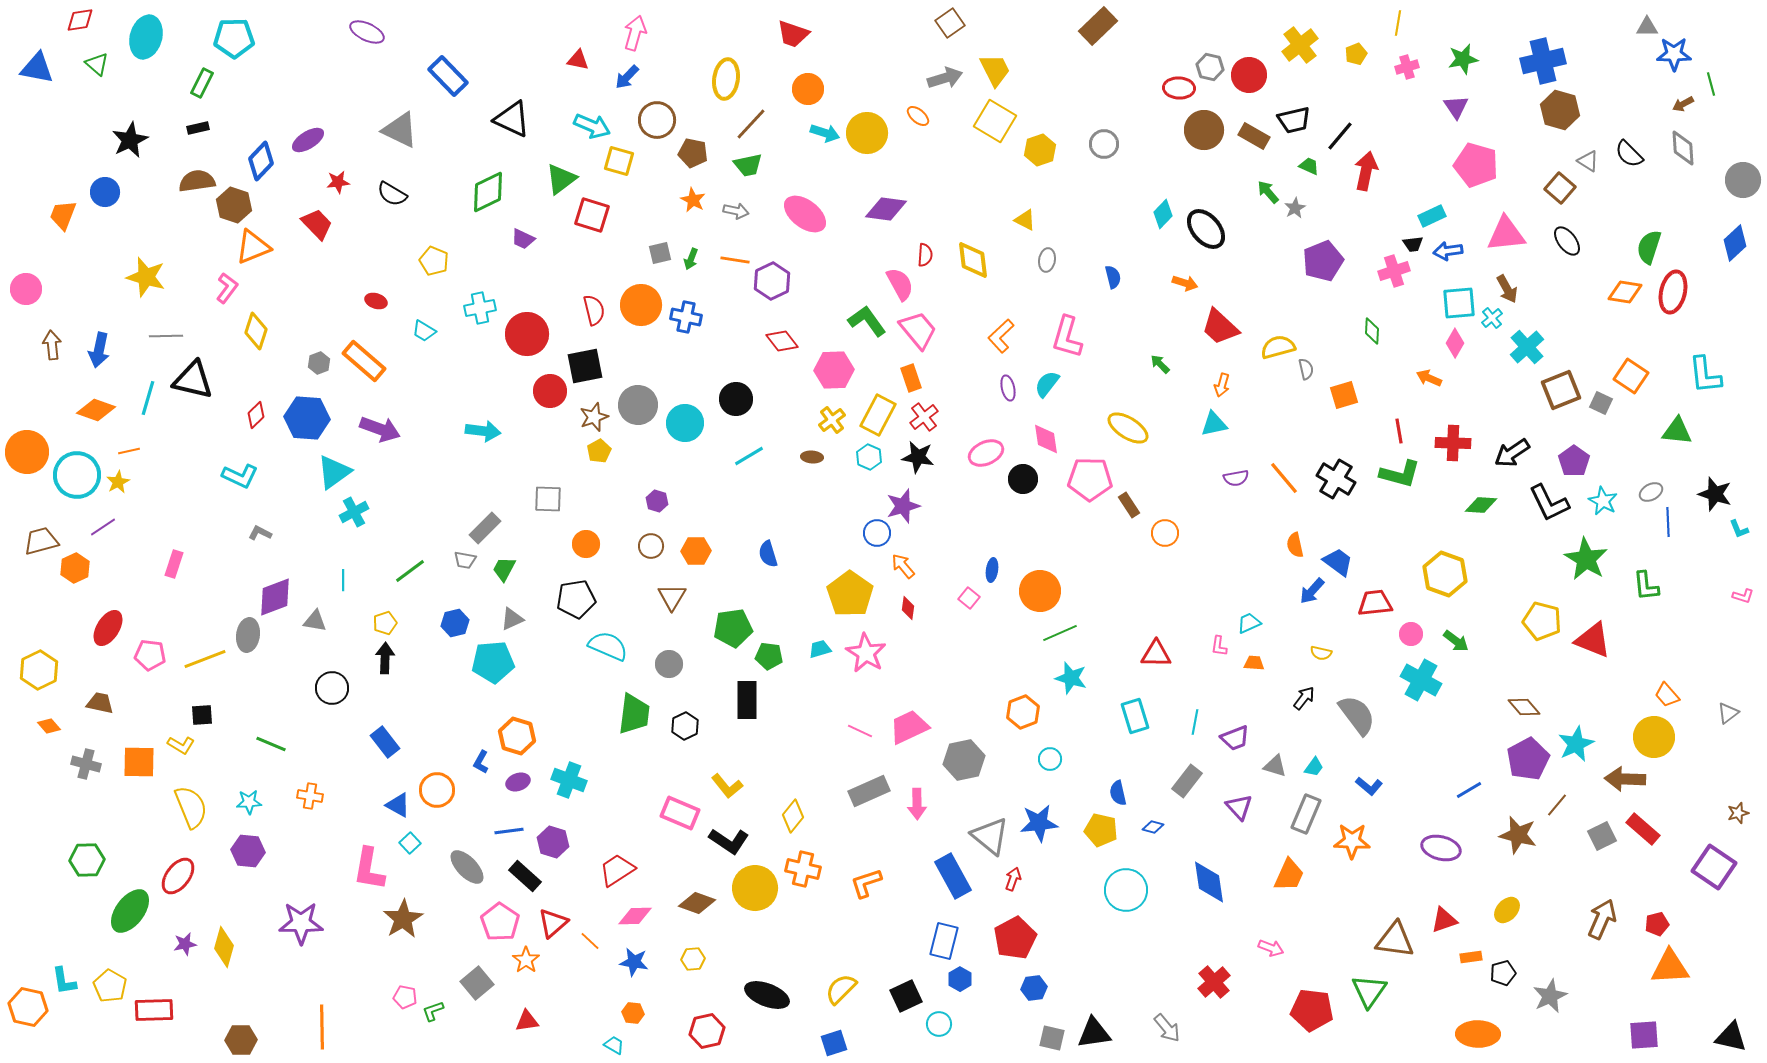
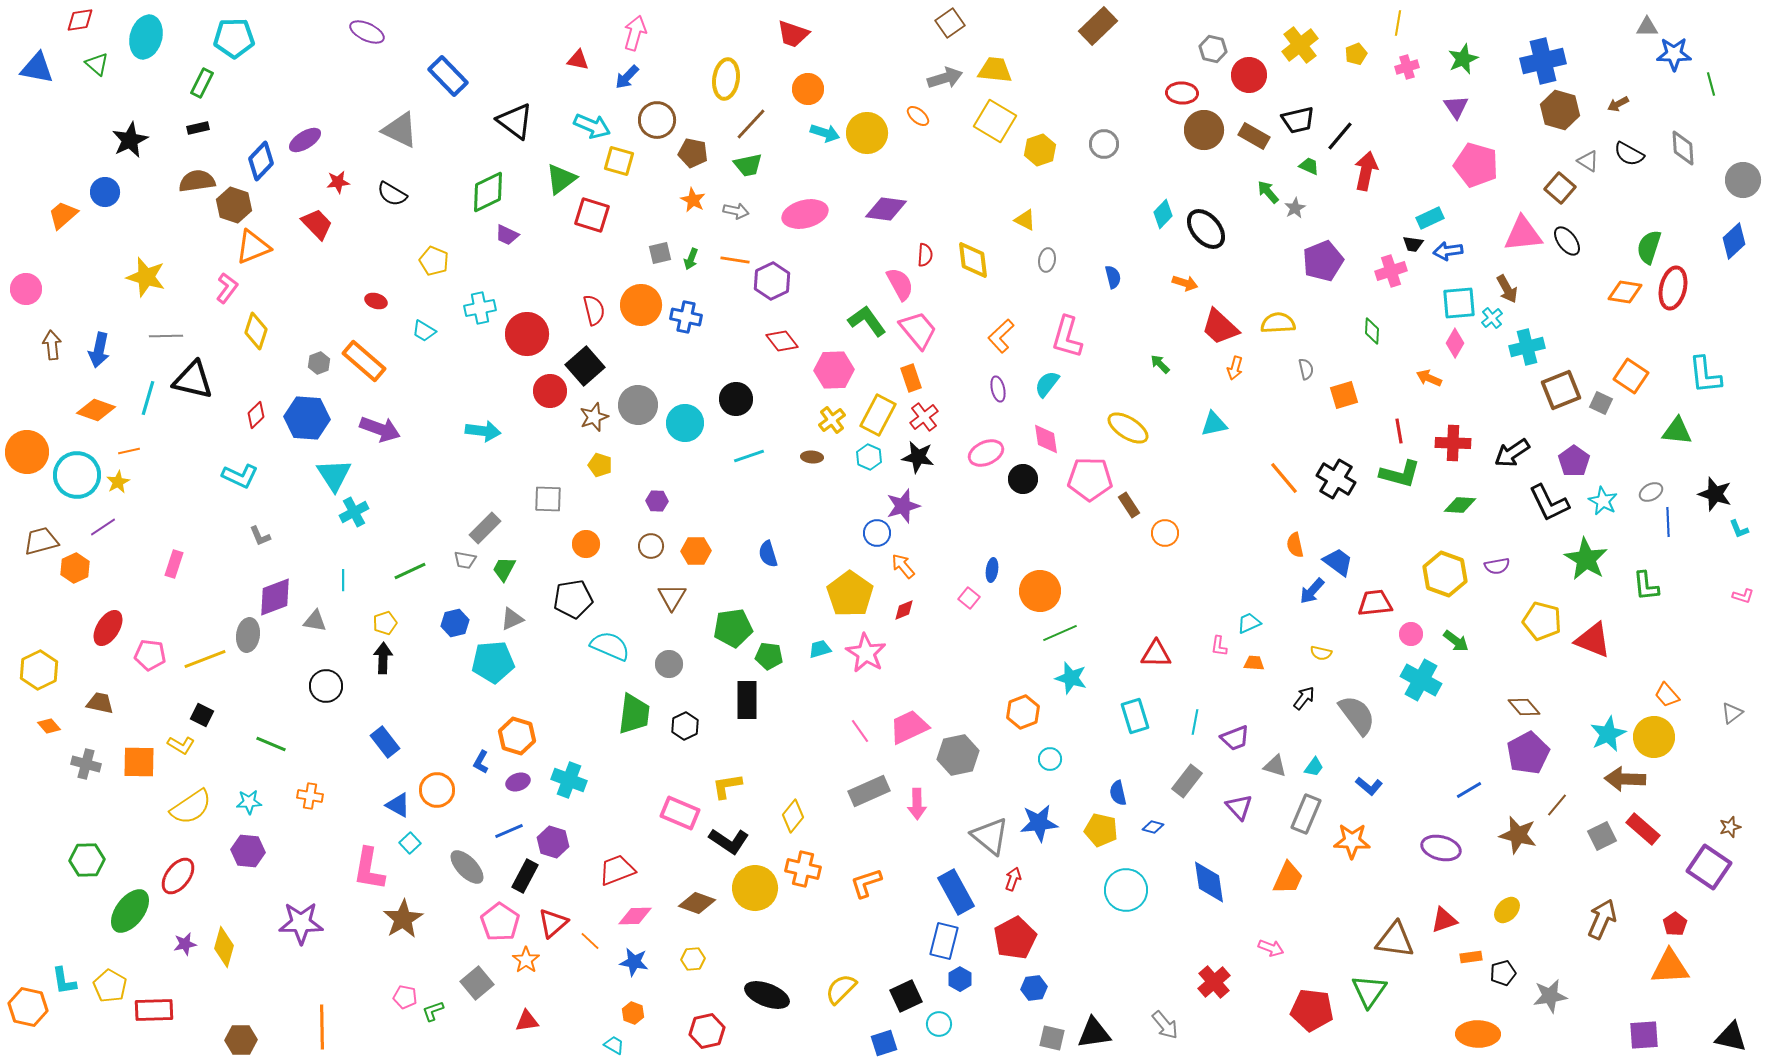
green star at (1463, 59): rotated 12 degrees counterclockwise
gray hexagon at (1210, 67): moved 3 px right, 18 px up
yellow trapezoid at (995, 70): rotated 57 degrees counterclockwise
red ellipse at (1179, 88): moved 3 px right, 5 px down
brown arrow at (1683, 104): moved 65 px left
black triangle at (512, 119): moved 3 px right, 2 px down; rotated 12 degrees clockwise
black trapezoid at (1294, 120): moved 4 px right
purple ellipse at (308, 140): moved 3 px left
black semicircle at (1629, 154): rotated 16 degrees counterclockwise
pink ellipse at (805, 214): rotated 51 degrees counterclockwise
orange trapezoid at (63, 215): rotated 28 degrees clockwise
cyan rectangle at (1432, 216): moved 2 px left, 2 px down
pink triangle at (1506, 234): moved 17 px right
purple trapezoid at (523, 239): moved 16 px left, 4 px up
blue diamond at (1735, 243): moved 1 px left, 2 px up
black trapezoid at (1413, 244): rotated 15 degrees clockwise
pink cross at (1394, 271): moved 3 px left
red ellipse at (1673, 292): moved 4 px up
yellow semicircle at (1278, 347): moved 24 px up; rotated 12 degrees clockwise
cyan cross at (1527, 347): rotated 28 degrees clockwise
black square at (585, 366): rotated 30 degrees counterclockwise
orange arrow at (1222, 385): moved 13 px right, 17 px up
purple ellipse at (1008, 388): moved 10 px left, 1 px down
yellow pentagon at (599, 451): moved 1 px right, 14 px down; rotated 25 degrees counterclockwise
cyan line at (749, 456): rotated 12 degrees clockwise
cyan triangle at (334, 472): moved 3 px down; rotated 27 degrees counterclockwise
purple semicircle at (1236, 478): moved 261 px right, 88 px down
purple hexagon at (657, 501): rotated 15 degrees counterclockwise
green diamond at (1481, 505): moved 21 px left
gray L-shape at (260, 533): moved 3 px down; rotated 140 degrees counterclockwise
green line at (410, 571): rotated 12 degrees clockwise
black pentagon at (576, 599): moved 3 px left
red diamond at (908, 608): moved 4 px left, 2 px down; rotated 60 degrees clockwise
cyan semicircle at (608, 646): moved 2 px right
black arrow at (385, 658): moved 2 px left
black circle at (332, 688): moved 6 px left, 2 px up
gray triangle at (1728, 713): moved 4 px right
black square at (202, 715): rotated 30 degrees clockwise
pink line at (860, 731): rotated 30 degrees clockwise
cyan star at (1576, 744): moved 32 px right, 10 px up
purple pentagon at (1528, 759): moved 6 px up
gray hexagon at (964, 760): moved 6 px left, 5 px up
yellow L-shape at (727, 786): rotated 120 degrees clockwise
yellow semicircle at (191, 807): rotated 78 degrees clockwise
brown star at (1738, 813): moved 8 px left, 14 px down
blue line at (509, 831): rotated 16 degrees counterclockwise
purple square at (1714, 867): moved 5 px left
red trapezoid at (617, 870): rotated 12 degrees clockwise
orange trapezoid at (1289, 875): moved 1 px left, 3 px down
black rectangle at (525, 876): rotated 76 degrees clockwise
blue rectangle at (953, 876): moved 3 px right, 16 px down
red pentagon at (1657, 924): moved 18 px right; rotated 20 degrees counterclockwise
gray star at (1550, 996): rotated 16 degrees clockwise
orange hexagon at (633, 1013): rotated 15 degrees clockwise
gray arrow at (1167, 1028): moved 2 px left, 3 px up
blue square at (834, 1043): moved 50 px right
